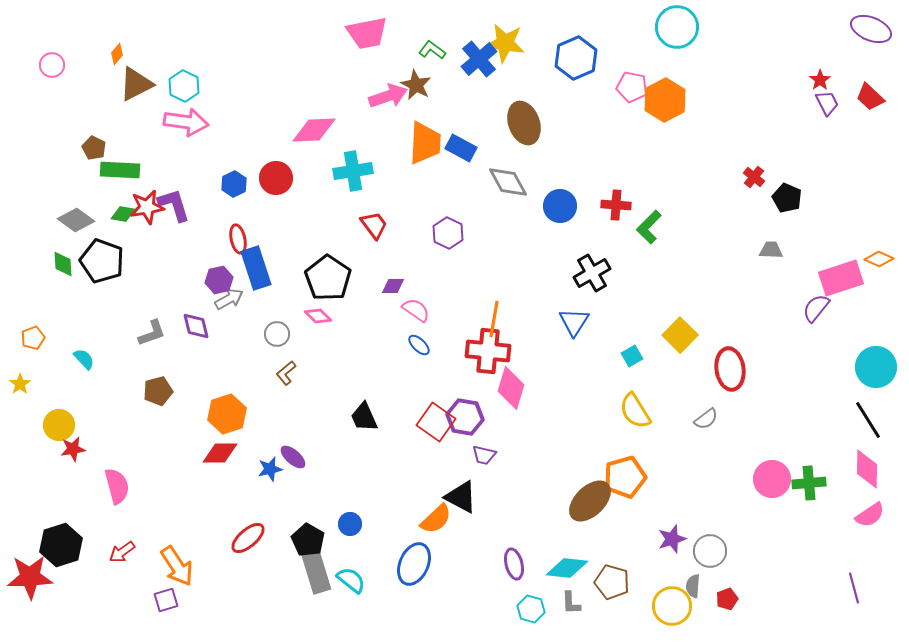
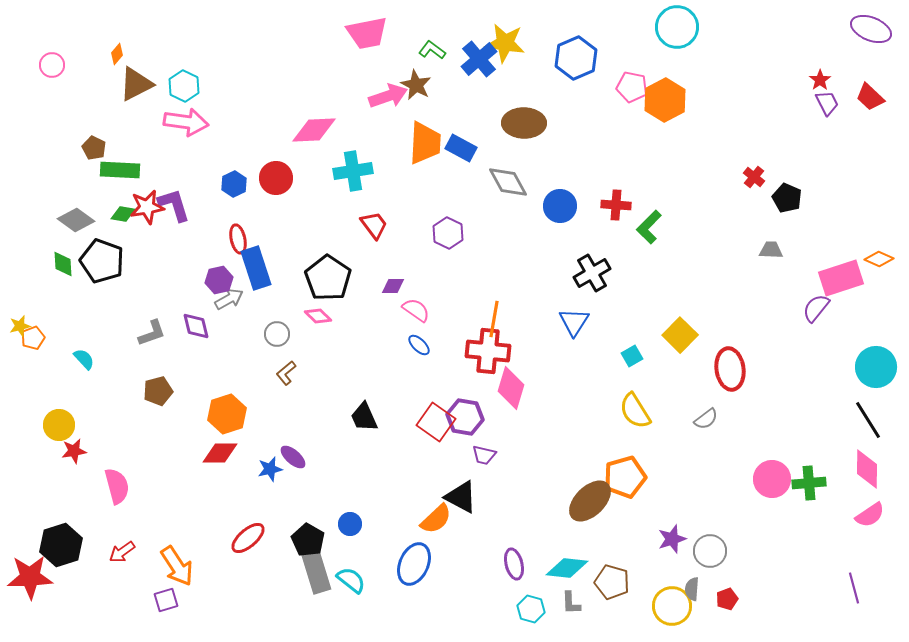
brown ellipse at (524, 123): rotated 69 degrees counterclockwise
yellow star at (20, 384): moved 58 px up; rotated 20 degrees clockwise
red star at (73, 449): moved 1 px right, 2 px down
gray semicircle at (693, 586): moved 1 px left, 3 px down
